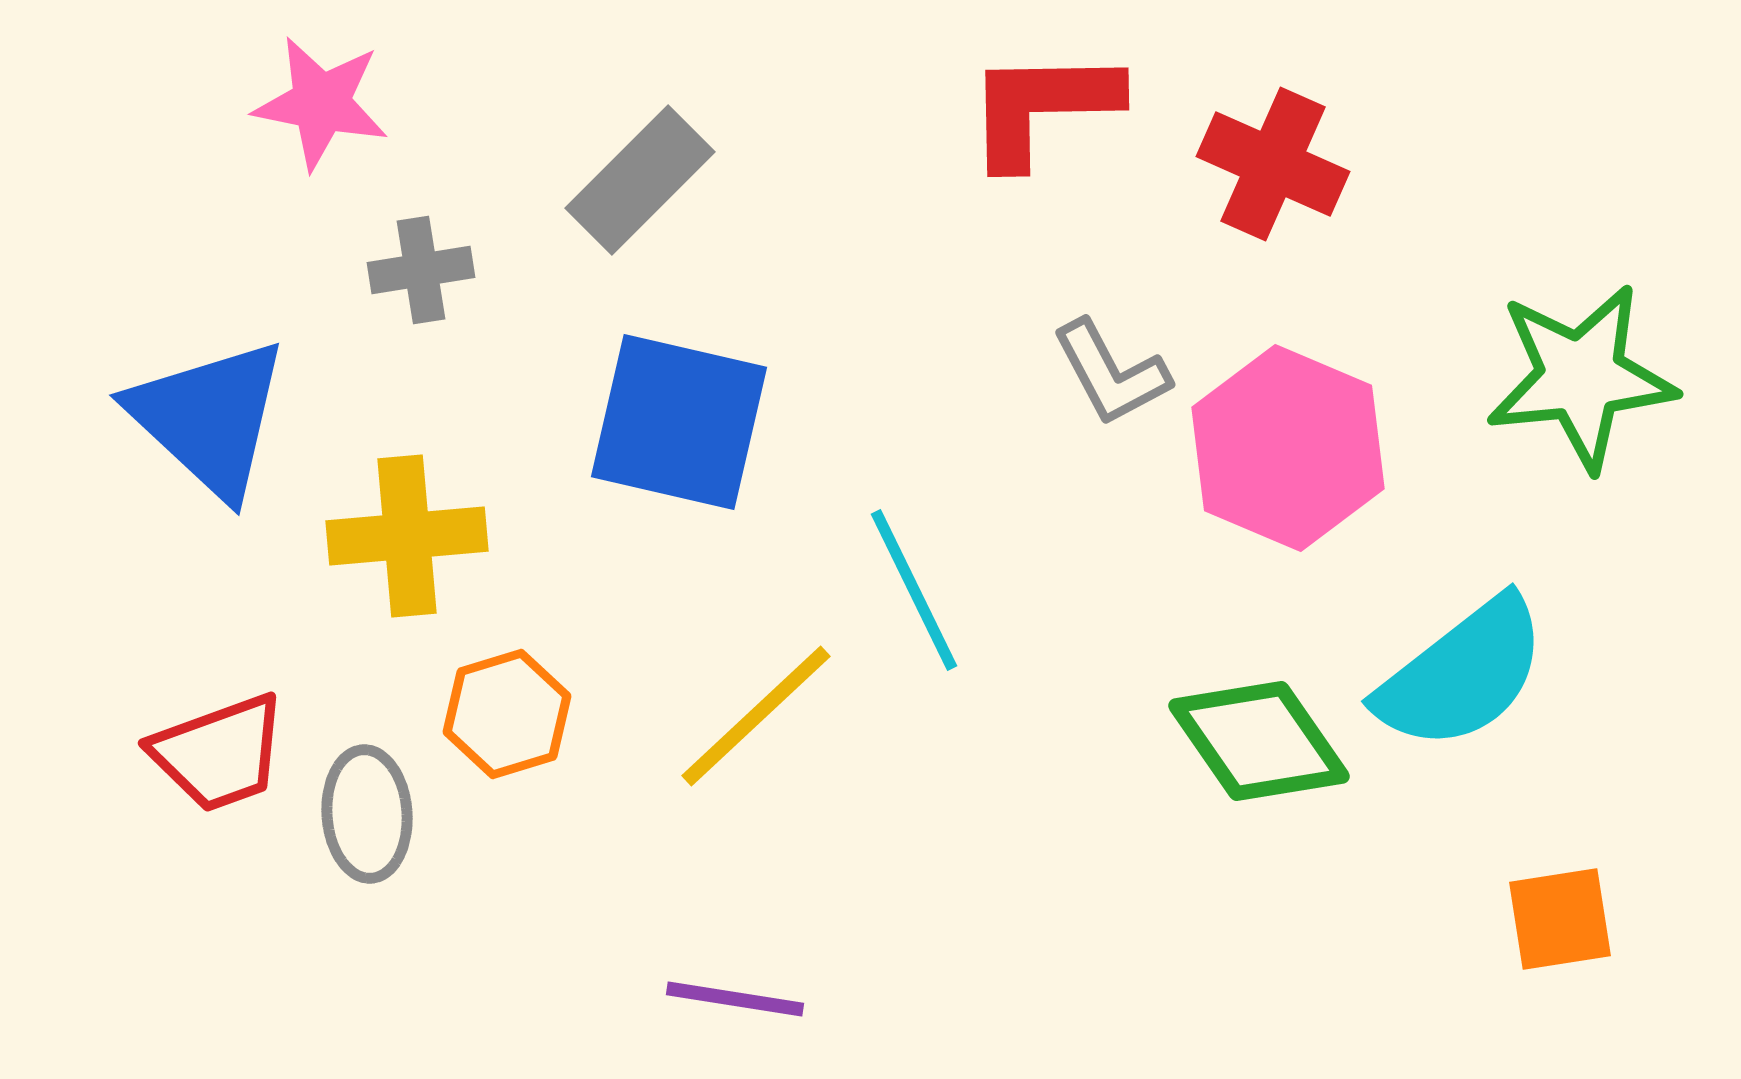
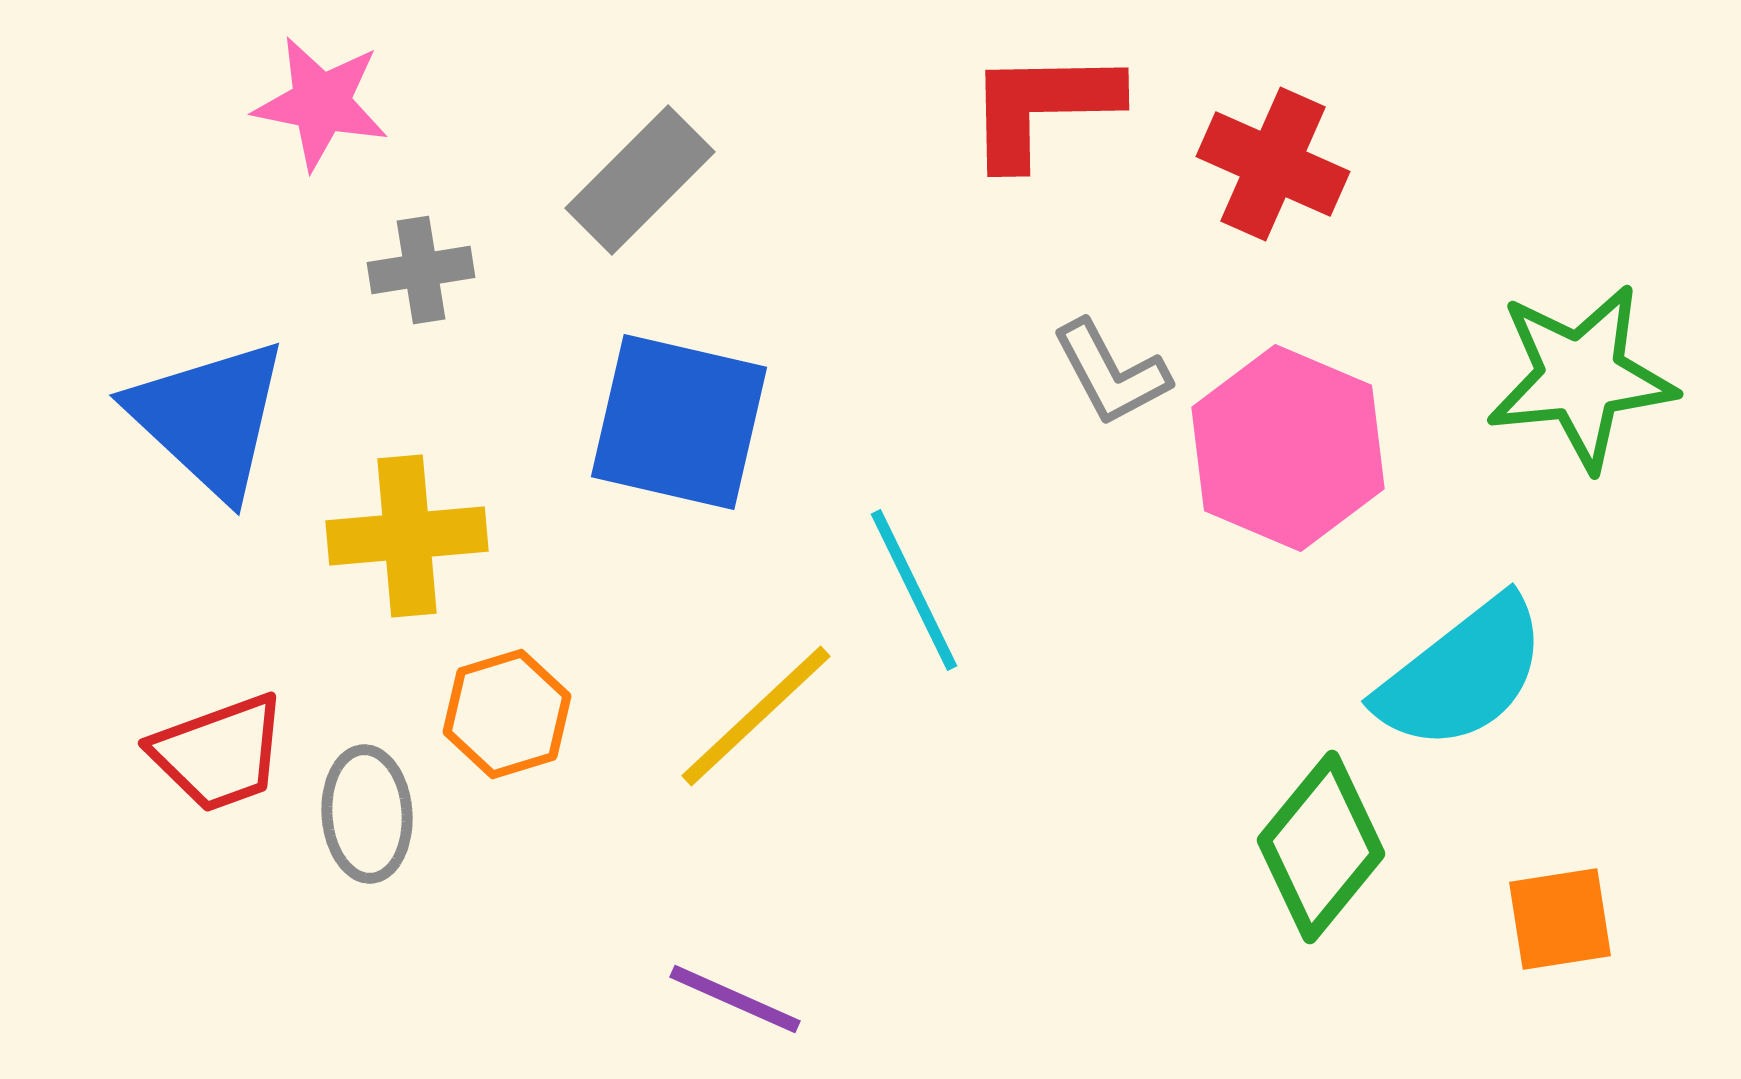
green diamond: moved 62 px right, 106 px down; rotated 74 degrees clockwise
purple line: rotated 15 degrees clockwise
